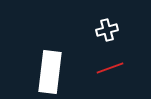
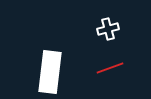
white cross: moved 1 px right, 1 px up
